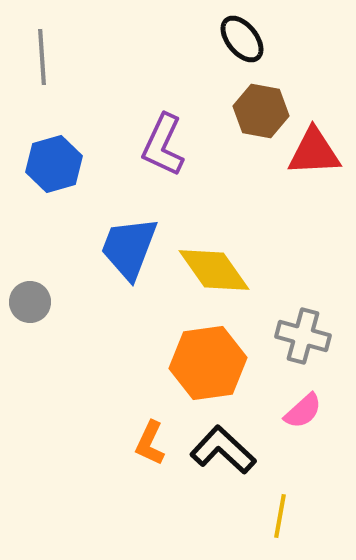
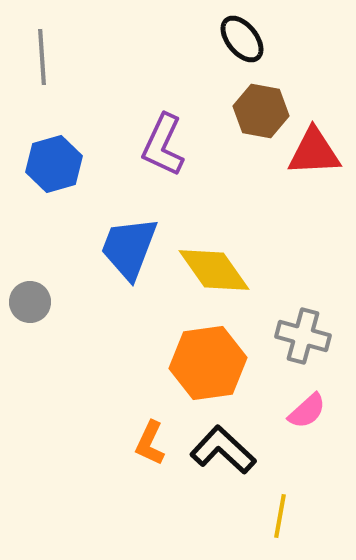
pink semicircle: moved 4 px right
